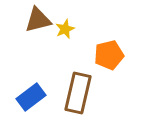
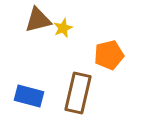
yellow star: moved 2 px left, 1 px up
blue rectangle: moved 2 px left, 1 px up; rotated 52 degrees clockwise
